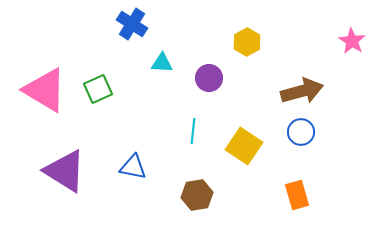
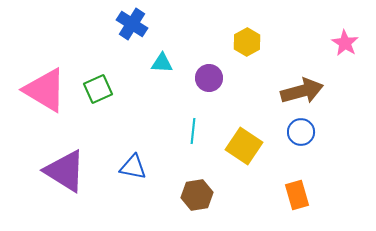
pink star: moved 7 px left, 2 px down
